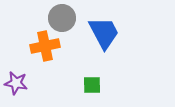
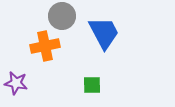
gray circle: moved 2 px up
